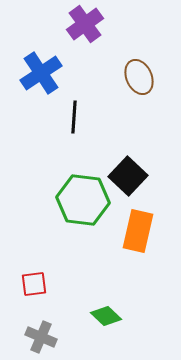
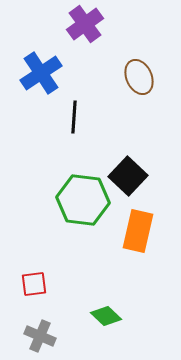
gray cross: moved 1 px left, 1 px up
